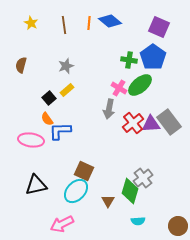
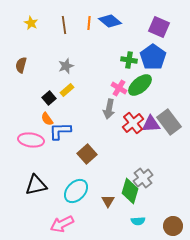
brown square: moved 3 px right, 17 px up; rotated 24 degrees clockwise
brown circle: moved 5 px left
